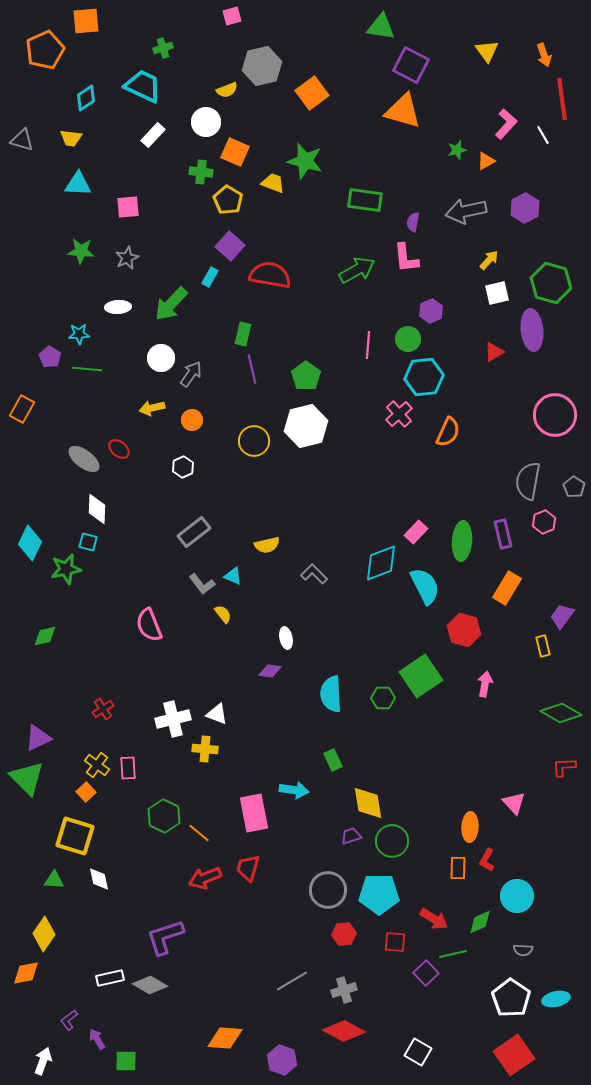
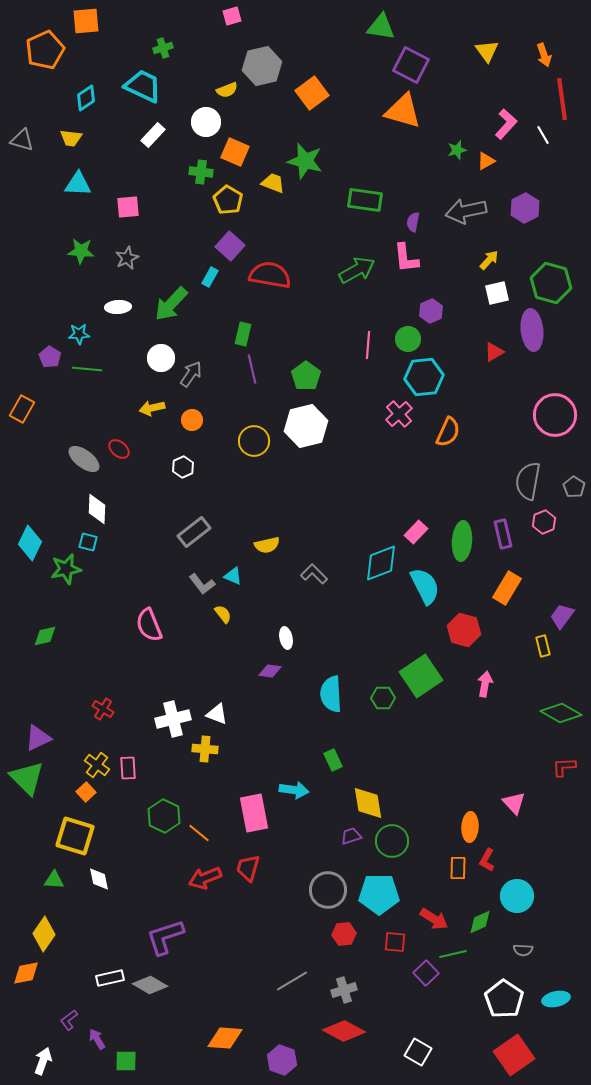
red cross at (103, 709): rotated 25 degrees counterclockwise
white pentagon at (511, 998): moved 7 px left, 1 px down
